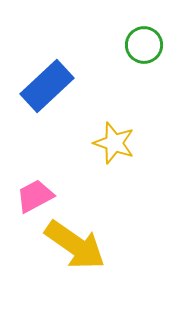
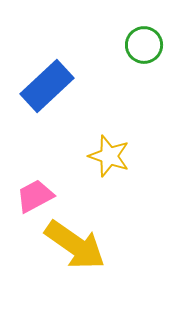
yellow star: moved 5 px left, 13 px down
